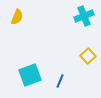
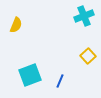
yellow semicircle: moved 1 px left, 8 px down
